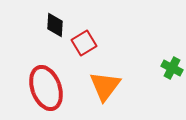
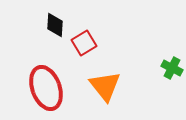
orange triangle: rotated 16 degrees counterclockwise
